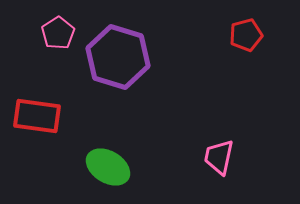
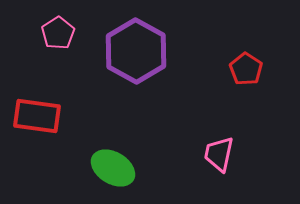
red pentagon: moved 34 px down; rotated 24 degrees counterclockwise
purple hexagon: moved 18 px right, 6 px up; rotated 12 degrees clockwise
pink trapezoid: moved 3 px up
green ellipse: moved 5 px right, 1 px down
